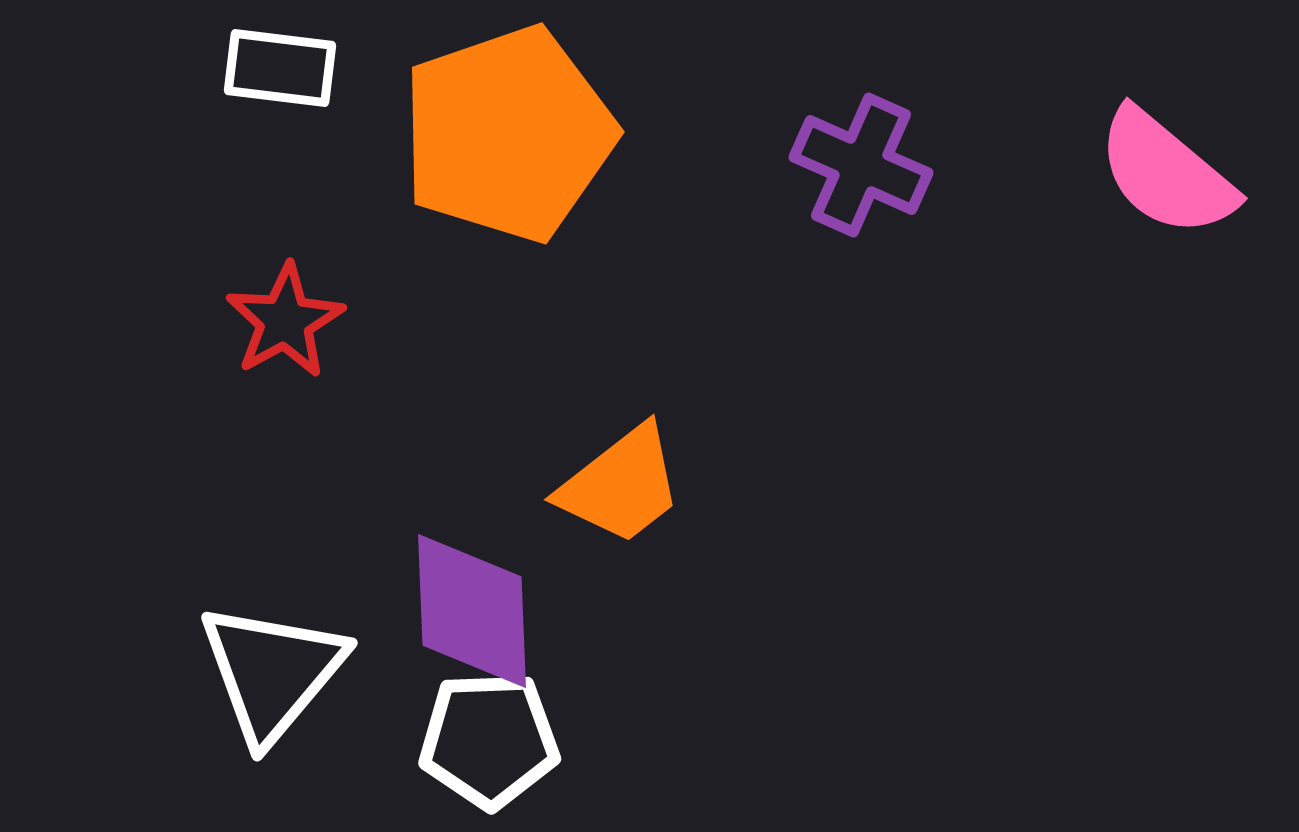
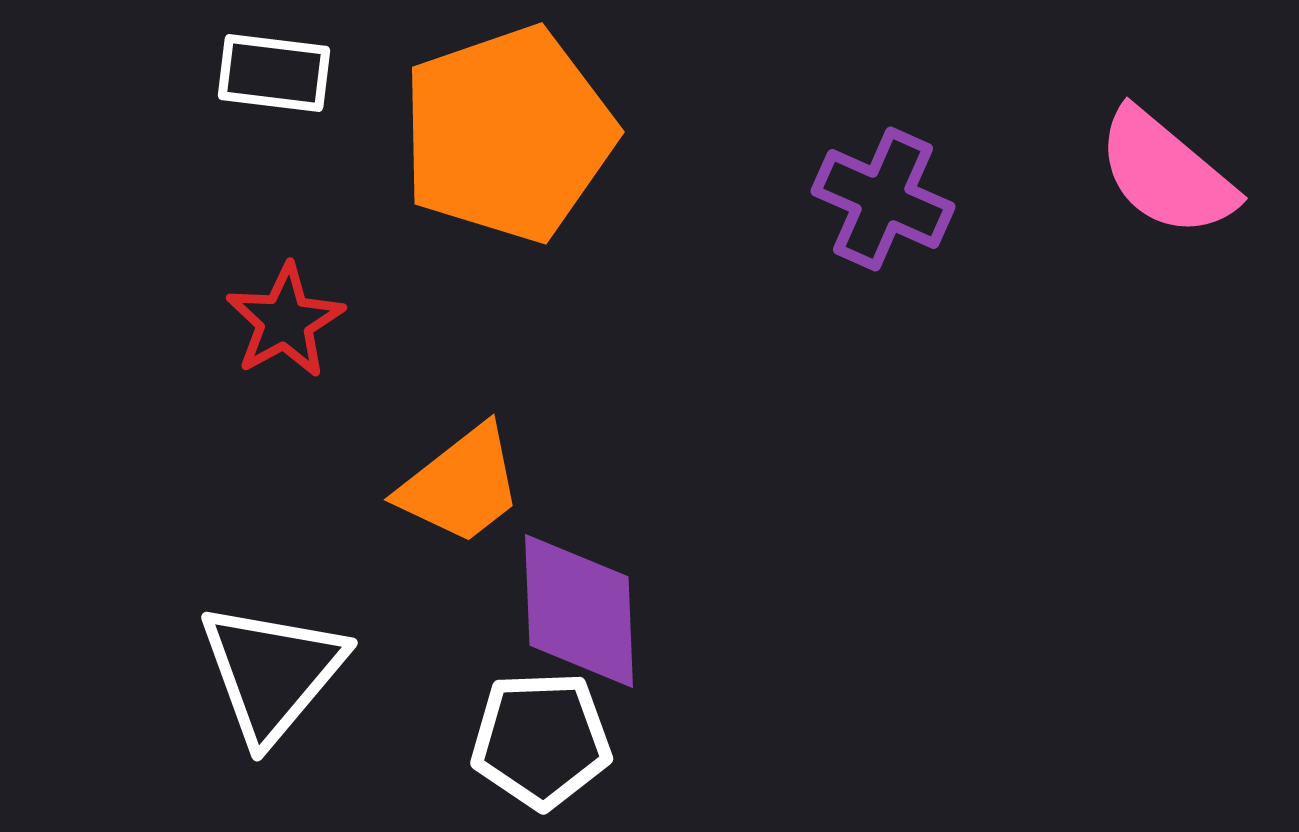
white rectangle: moved 6 px left, 5 px down
purple cross: moved 22 px right, 34 px down
orange trapezoid: moved 160 px left
purple diamond: moved 107 px right
white pentagon: moved 52 px right
